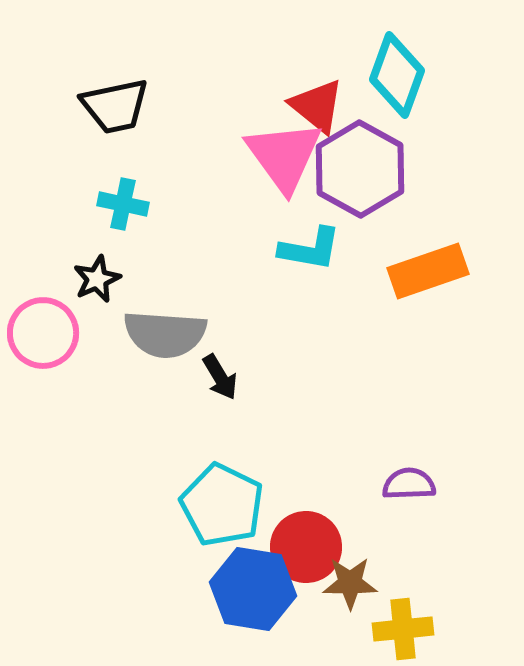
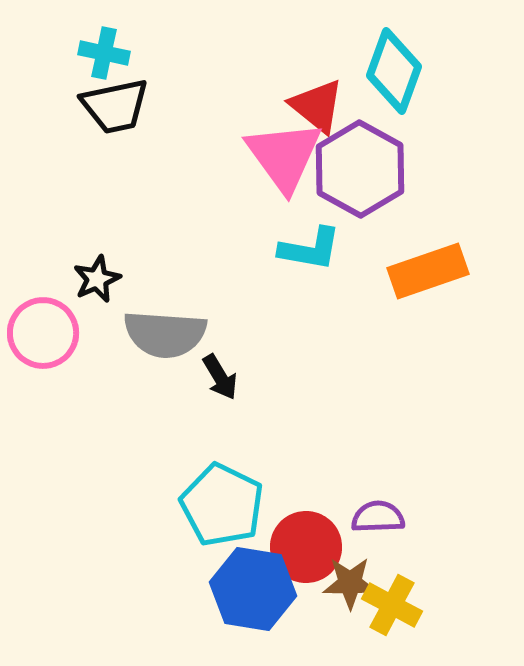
cyan diamond: moved 3 px left, 4 px up
cyan cross: moved 19 px left, 151 px up
purple semicircle: moved 31 px left, 33 px down
yellow cross: moved 11 px left, 24 px up; rotated 34 degrees clockwise
